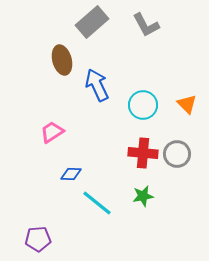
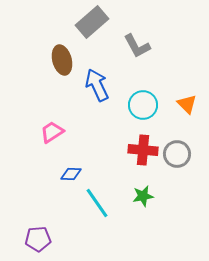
gray L-shape: moved 9 px left, 21 px down
red cross: moved 3 px up
cyan line: rotated 16 degrees clockwise
